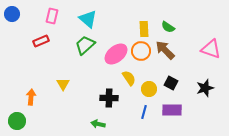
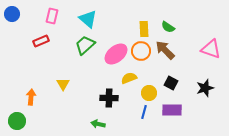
yellow semicircle: rotated 77 degrees counterclockwise
yellow circle: moved 4 px down
